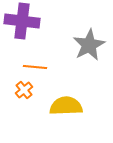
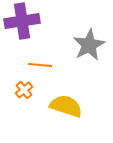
purple cross: rotated 16 degrees counterclockwise
orange line: moved 5 px right, 2 px up
yellow semicircle: rotated 20 degrees clockwise
